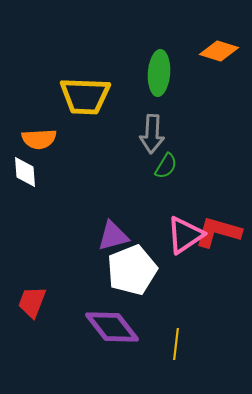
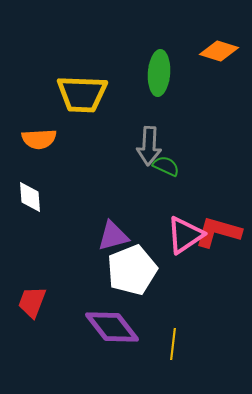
yellow trapezoid: moved 3 px left, 2 px up
gray arrow: moved 3 px left, 12 px down
green semicircle: rotated 96 degrees counterclockwise
white diamond: moved 5 px right, 25 px down
yellow line: moved 3 px left
